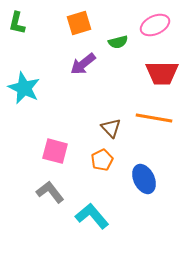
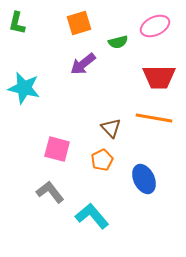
pink ellipse: moved 1 px down
red trapezoid: moved 3 px left, 4 px down
cyan star: rotated 12 degrees counterclockwise
pink square: moved 2 px right, 2 px up
